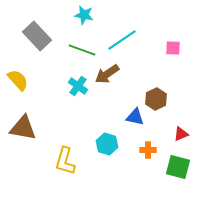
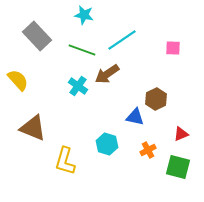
brown triangle: moved 10 px right; rotated 12 degrees clockwise
orange cross: rotated 28 degrees counterclockwise
